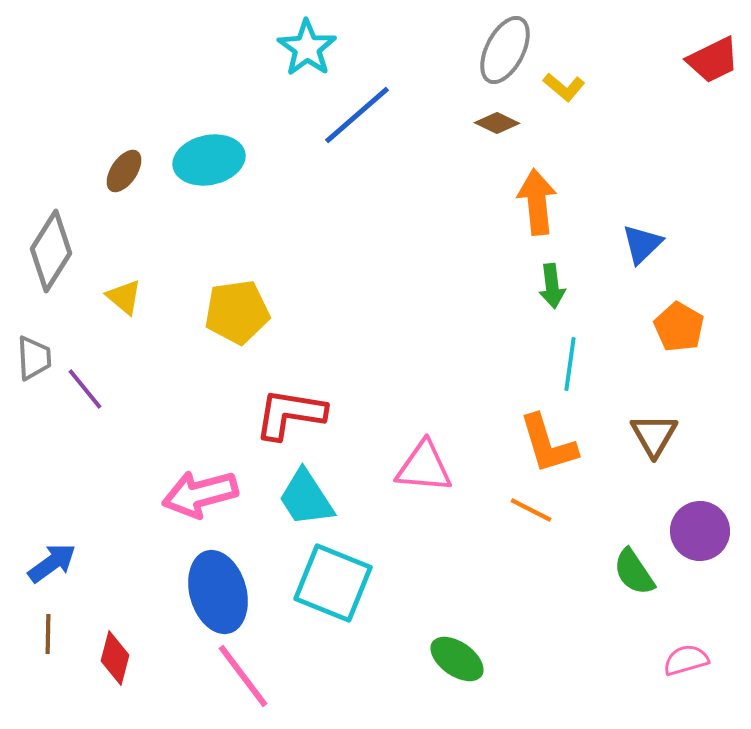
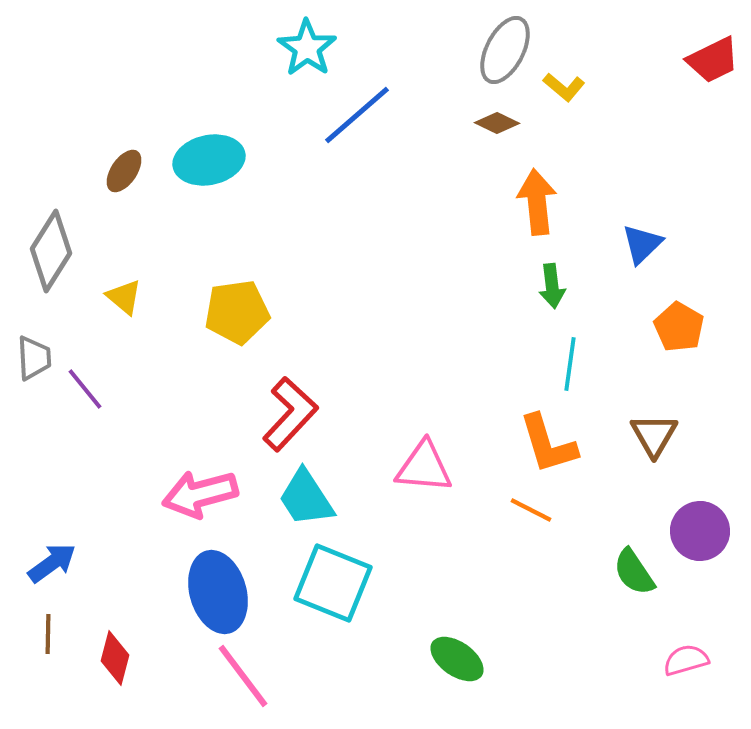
red L-shape: rotated 124 degrees clockwise
